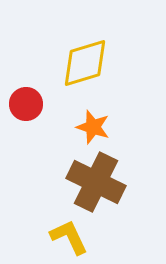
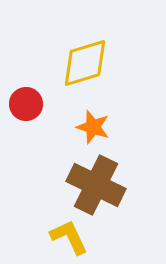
brown cross: moved 3 px down
